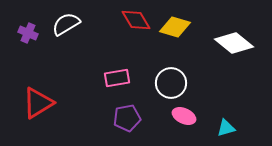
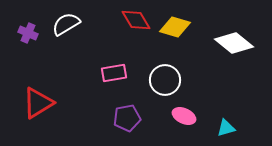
pink rectangle: moved 3 px left, 5 px up
white circle: moved 6 px left, 3 px up
